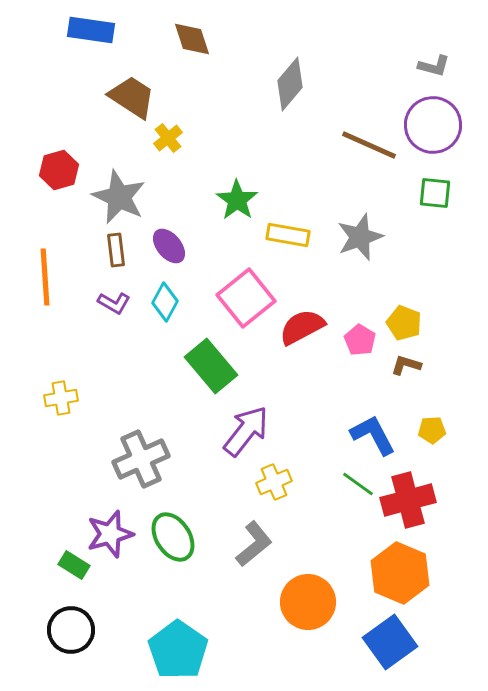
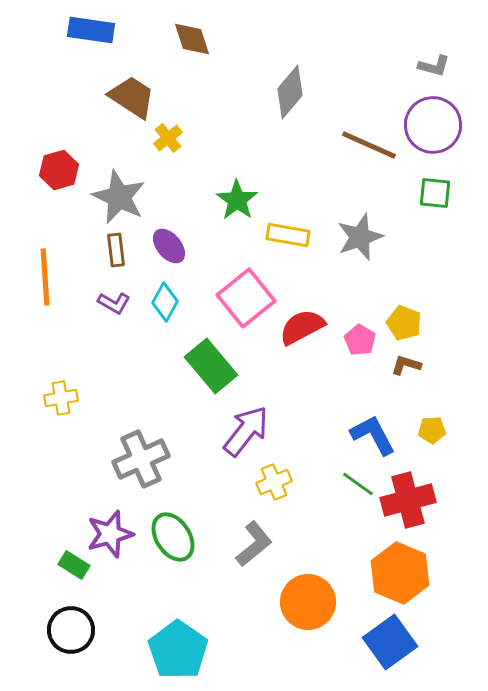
gray diamond at (290, 84): moved 8 px down
